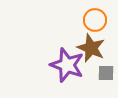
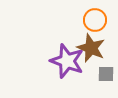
purple star: moved 4 px up
gray square: moved 1 px down
